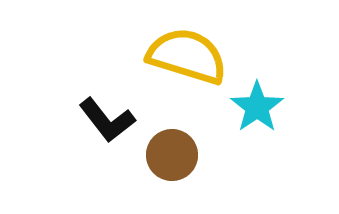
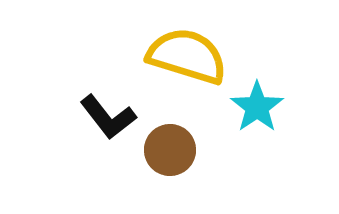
black L-shape: moved 1 px right, 3 px up
brown circle: moved 2 px left, 5 px up
